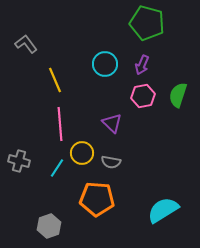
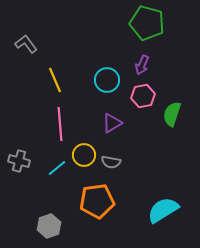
cyan circle: moved 2 px right, 16 px down
green semicircle: moved 6 px left, 19 px down
purple triangle: rotated 45 degrees clockwise
yellow circle: moved 2 px right, 2 px down
cyan line: rotated 18 degrees clockwise
orange pentagon: moved 2 px down; rotated 12 degrees counterclockwise
